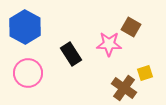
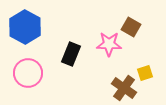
black rectangle: rotated 55 degrees clockwise
